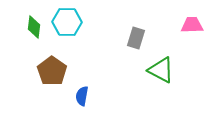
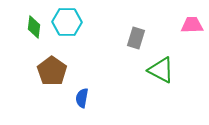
blue semicircle: moved 2 px down
